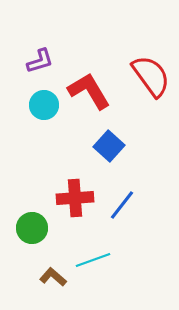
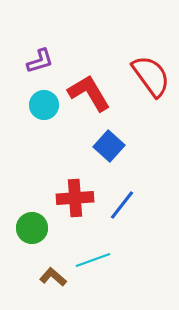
red L-shape: moved 2 px down
